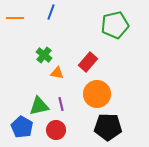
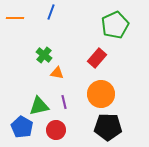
green pentagon: rotated 12 degrees counterclockwise
red rectangle: moved 9 px right, 4 px up
orange circle: moved 4 px right
purple line: moved 3 px right, 2 px up
